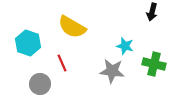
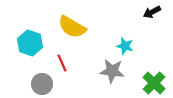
black arrow: rotated 48 degrees clockwise
cyan hexagon: moved 2 px right
green cross: moved 19 px down; rotated 30 degrees clockwise
gray circle: moved 2 px right
